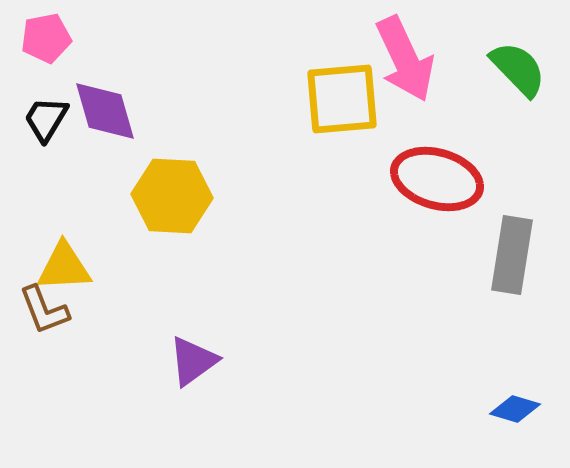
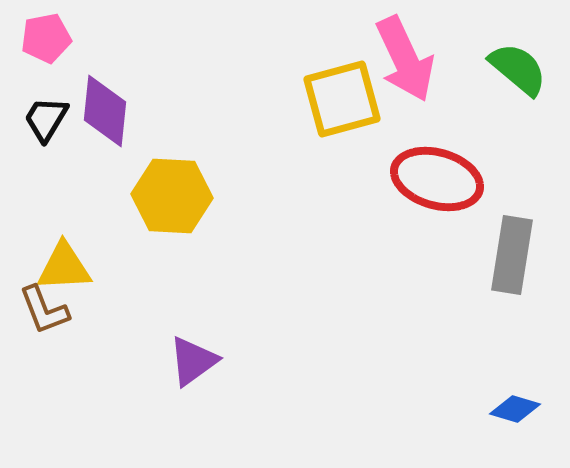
green semicircle: rotated 6 degrees counterclockwise
yellow square: rotated 10 degrees counterclockwise
purple diamond: rotated 22 degrees clockwise
